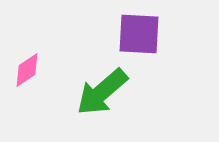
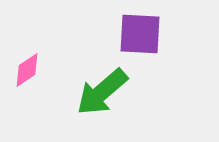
purple square: moved 1 px right
